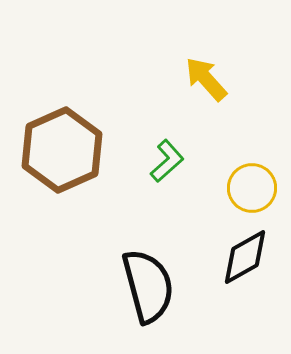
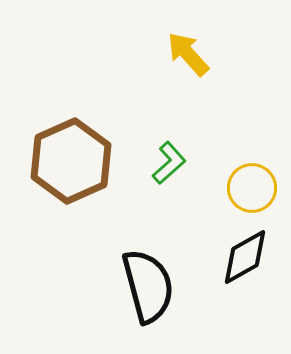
yellow arrow: moved 18 px left, 25 px up
brown hexagon: moved 9 px right, 11 px down
green L-shape: moved 2 px right, 2 px down
